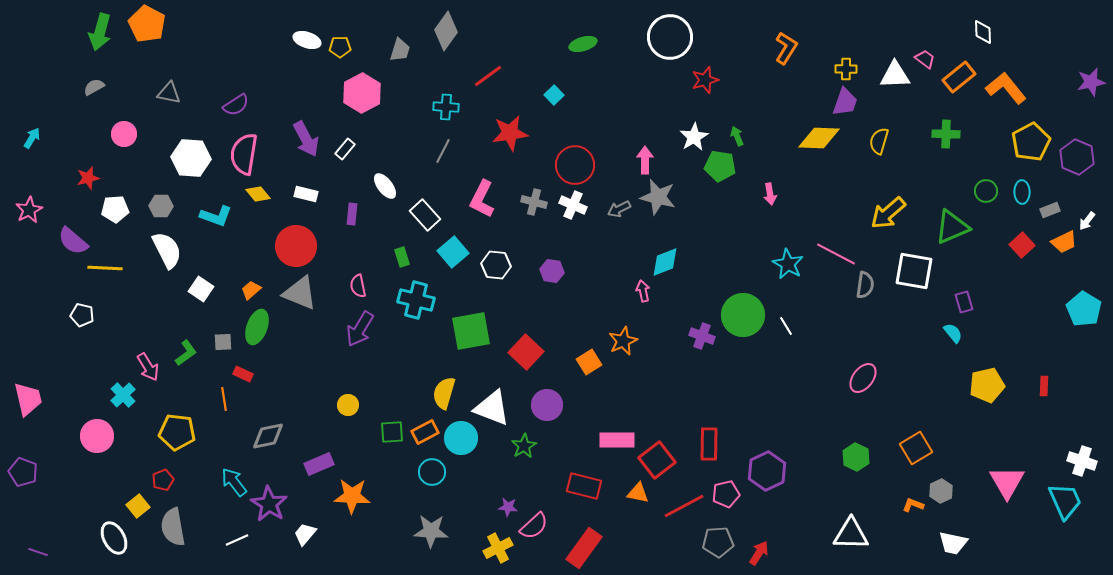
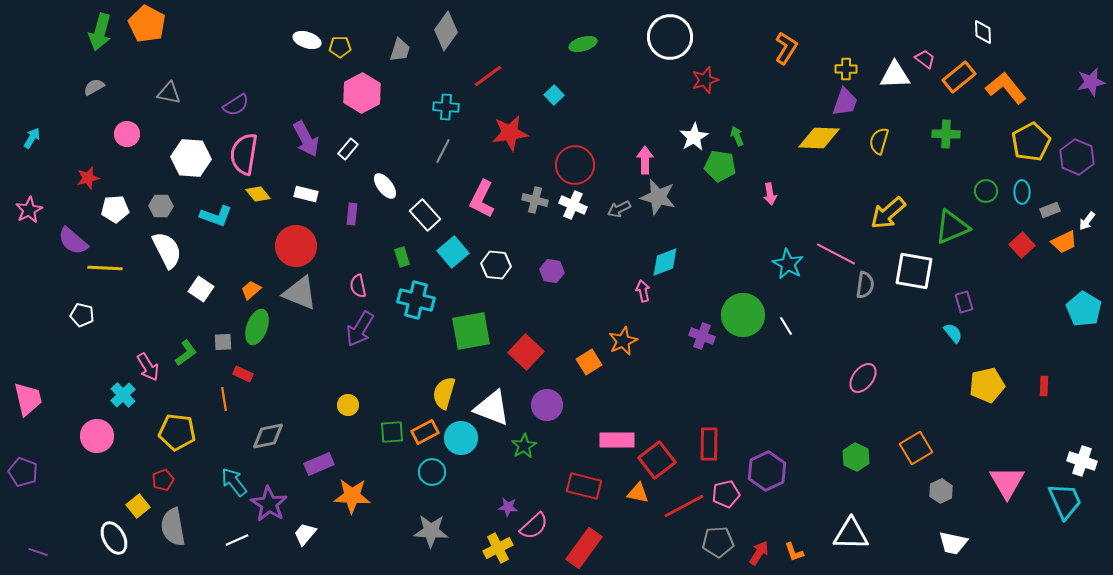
pink circle at (124, 134): moved 3 px right
white rectangle at (345, 149): moved 3 px right
gray cross at (534, 202): moved 1 px right, 2 px up
orange L-shape at (913, 505): moved 119 px left, 47 px down; rotated 130 degrees counterclockwise
